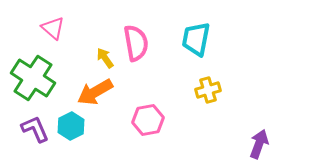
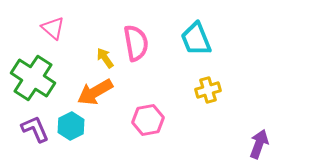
cyan trapezoid: rotated 33 degrees counterclockwise
